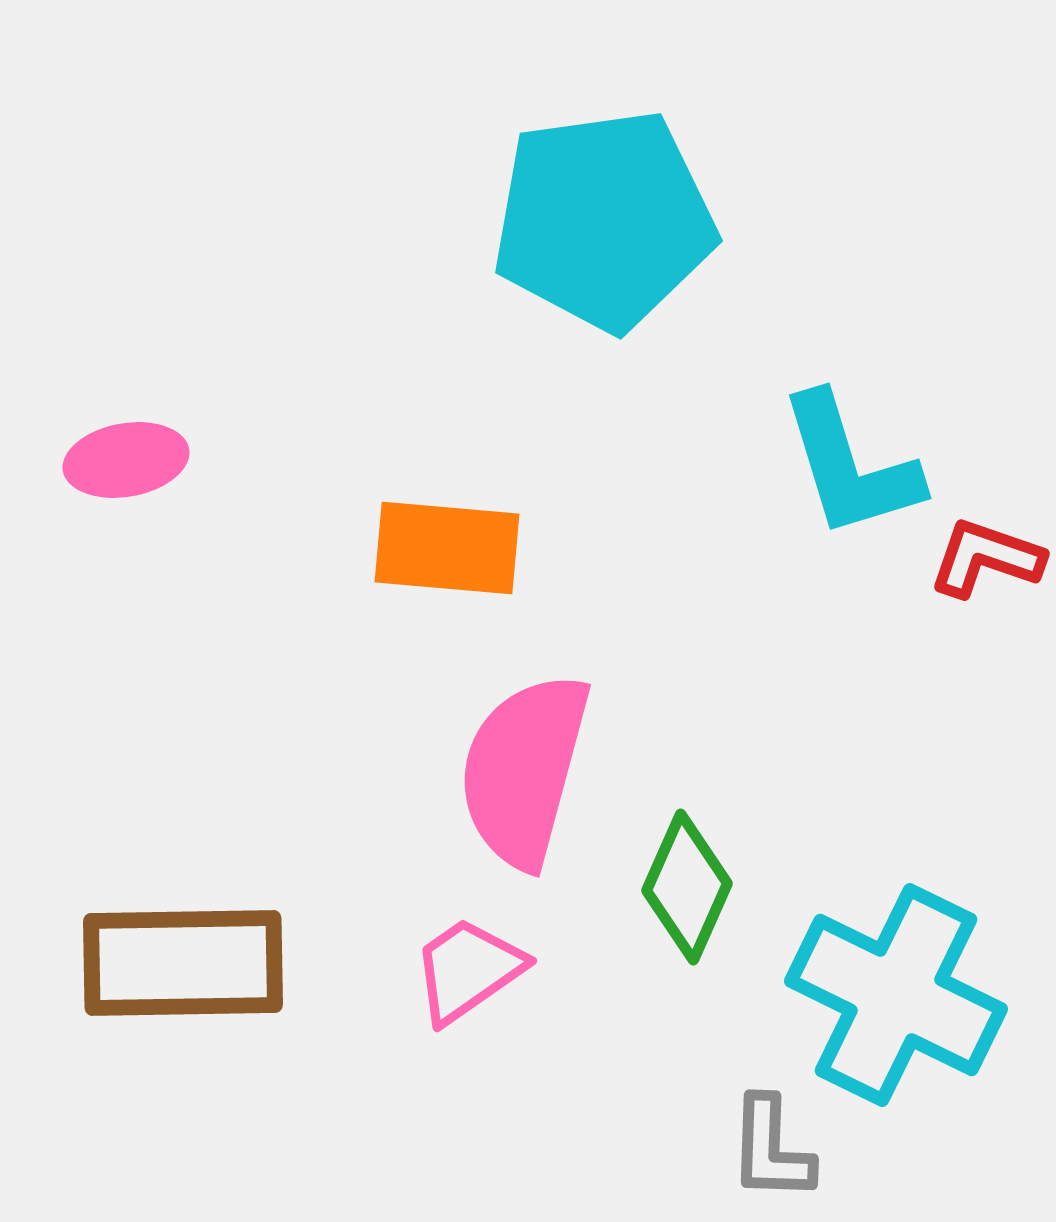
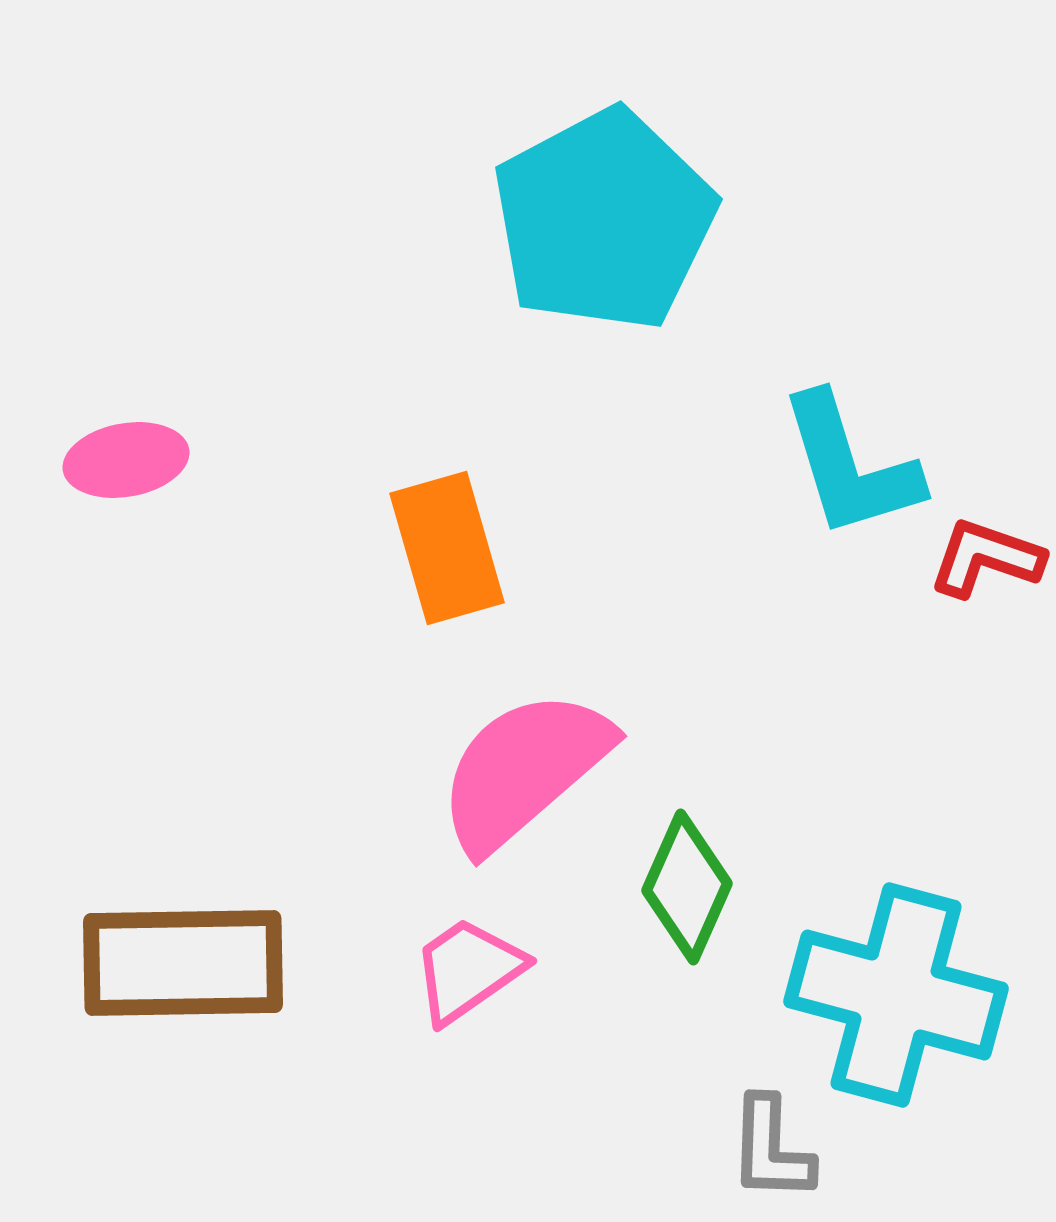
cyan pentagon: rotated 20 degrees counterclockwise
orange rectangle: rotated 69 degrees clockwise
pink semicircle: rotated 34 degrees clockwise
cyan cross: rotated 11 degrees counterclockwise
